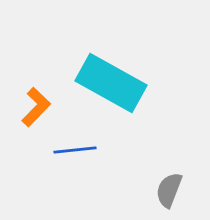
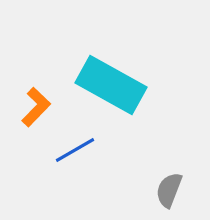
cyan rectangle: moved 2 px down
blue line: rotated 24 degrees counterclockwise
